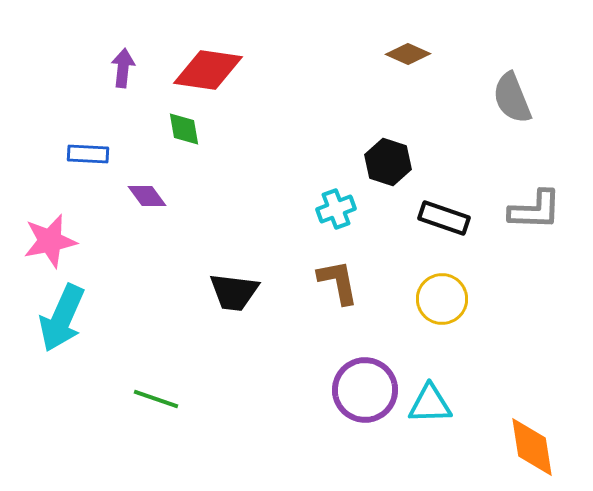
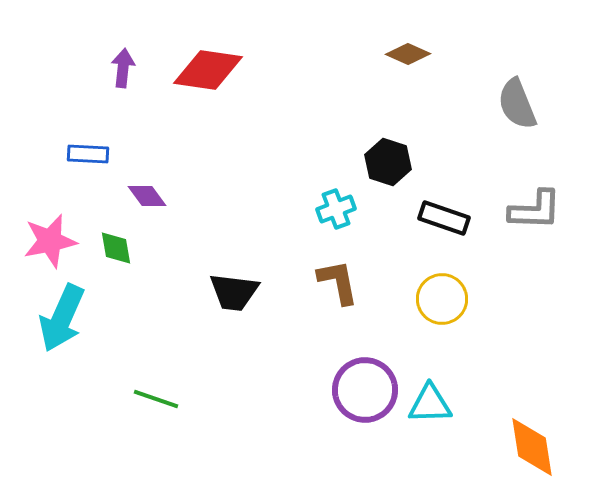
gray semicircle: moved 5 px right, 6 px down
green diamond: moved 68 px left, 119 px down
